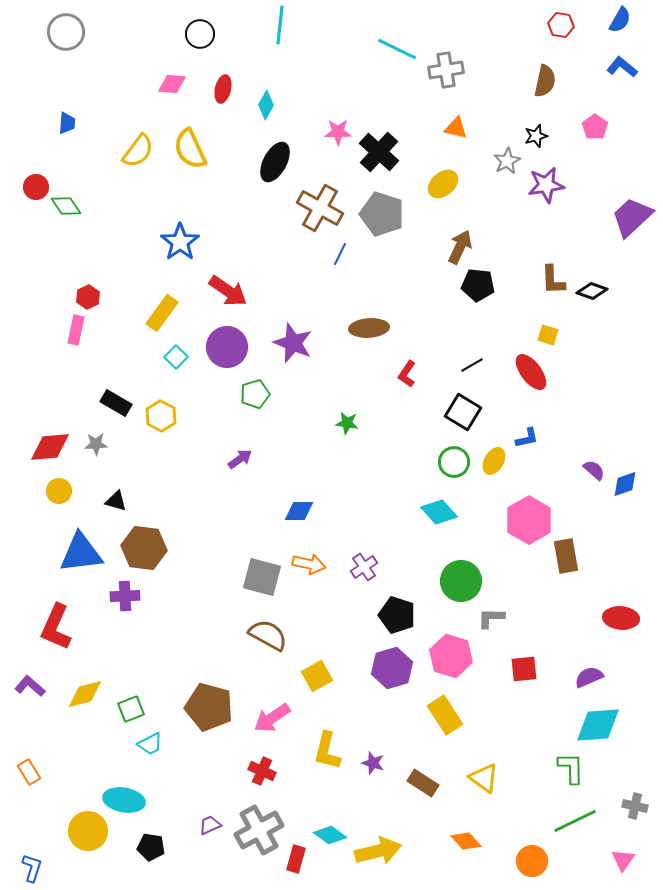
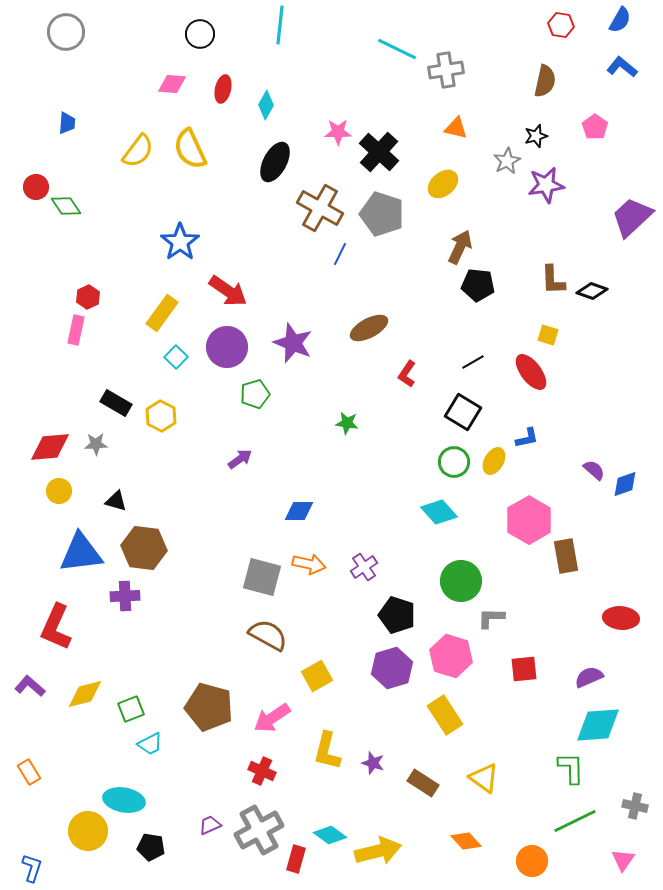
brown ellipse at (369, 328): rotated 24 degrees counterclockwise
black line at (472, 365): moved 1 px right, 3 px up
